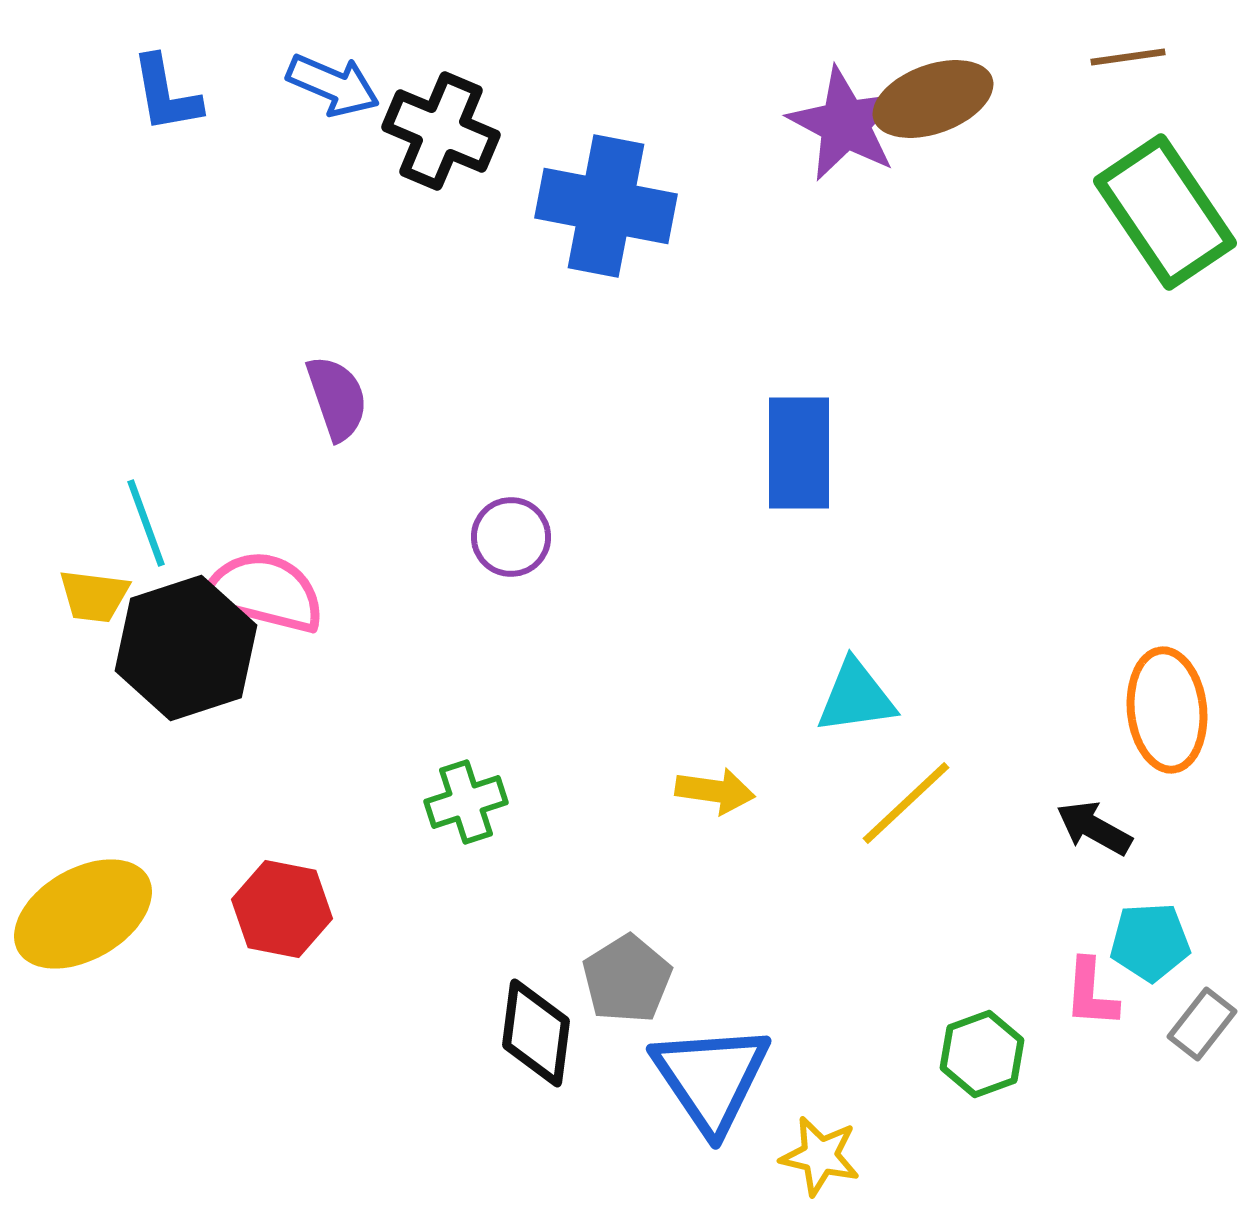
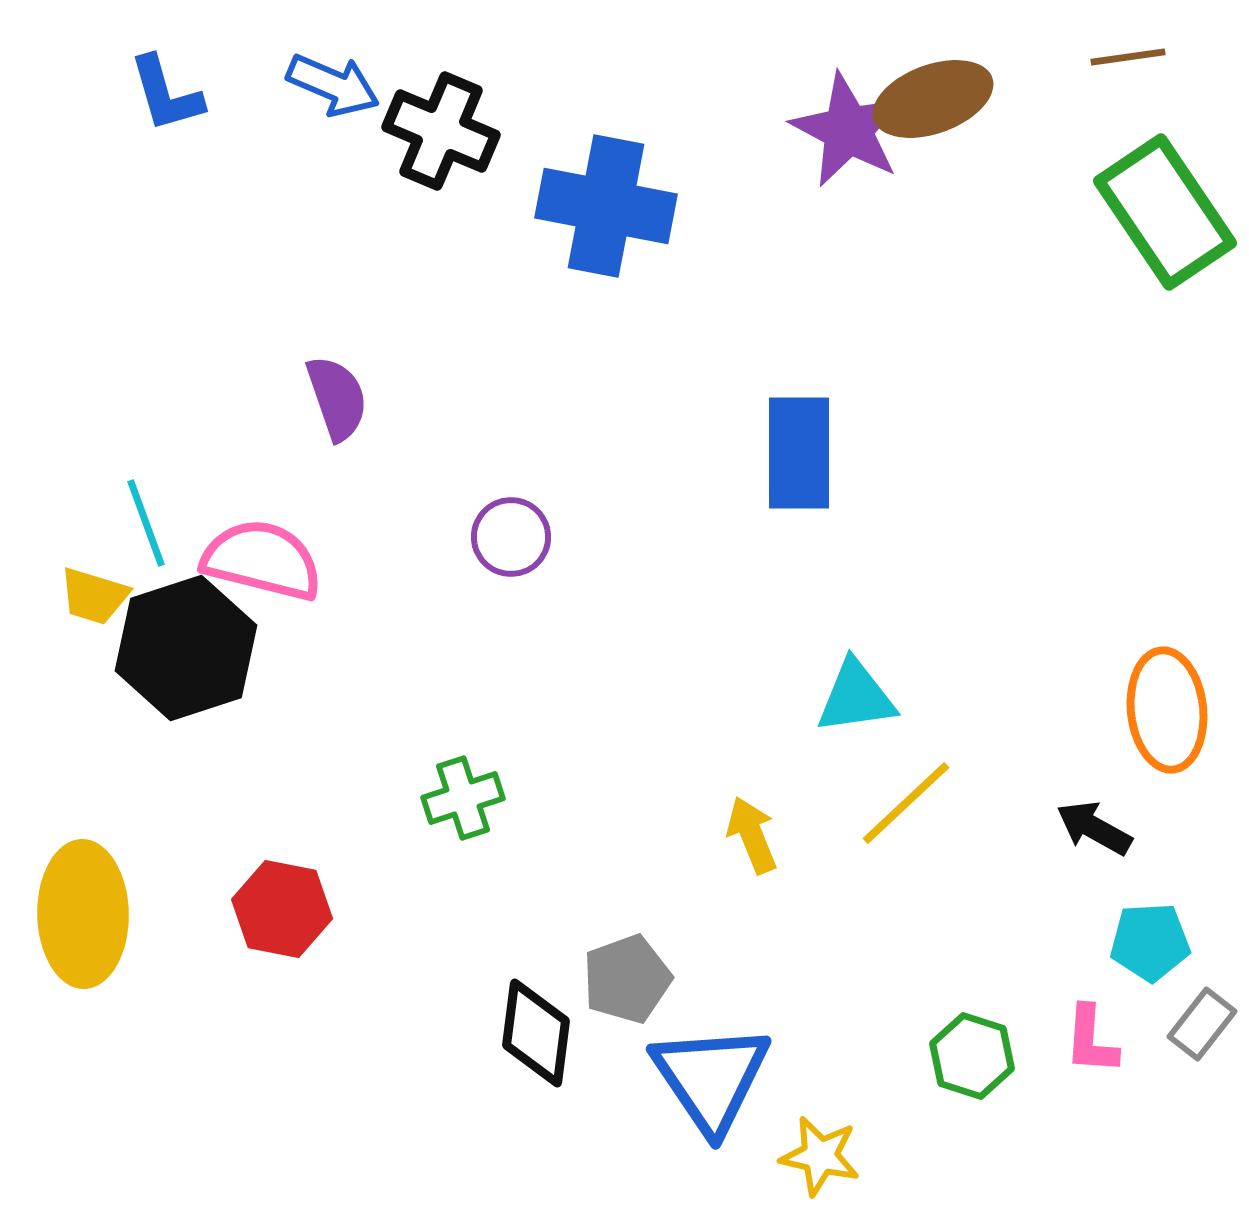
blue L-shape: rotated 6 degrees counterclockwise
purple star: moved 3 px right, 6 px down
pink semicircle: moved 2 px left, 32 px up
yellow trapezoid: rotated 10 degrees clockwise
yellow arrow: moved 37 px right, 44 px down; rotated 120 degrees counterclockwise
green cross: moved 3 px left, 4 px up
yellow ellipse: rotated 61 degrees counterclockwise
gray pentagon: rotated 12 degrees clockwise
pink L-shape: moved 47 px down
green hexagon: moved 10 px left, 2 px down; rotated 22 degrees counterclockwise
